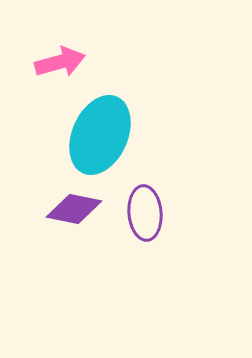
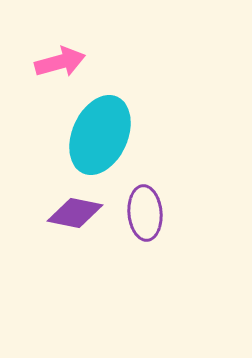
purple diamond: moved 1 px right, 4 px down
